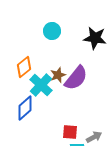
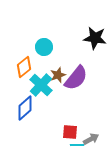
cyan circle: moved 8 px left, 16 px down
gray arrow: moved 3 px left, 2 px down
